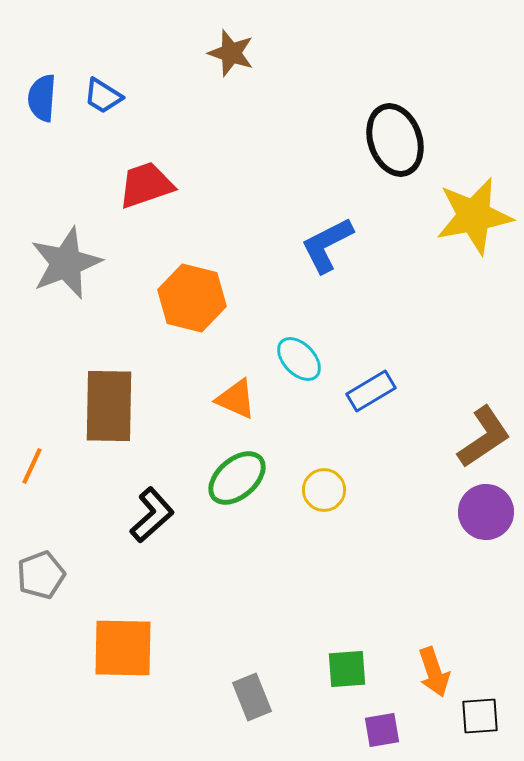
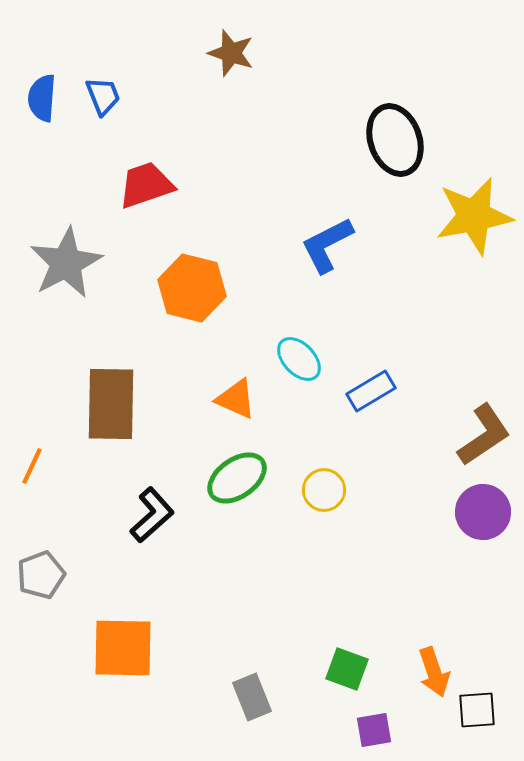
blue trapezoid: rotated 144 degrees counterclockwise
gray star: rotated 6 degrees counterclockwise
orange hexagon: moved 10 px up
brown rectangle: moved 2 px right, 2 px up
brown L-shape: moved 2 px up
green ellipse: rotated 6 degrees clockwise
purple circle: moved 3 px left
green square: rotated 24 degrees clockwise
black square: moved 3 px left, 6 px up
purple square: moved 8 px left
